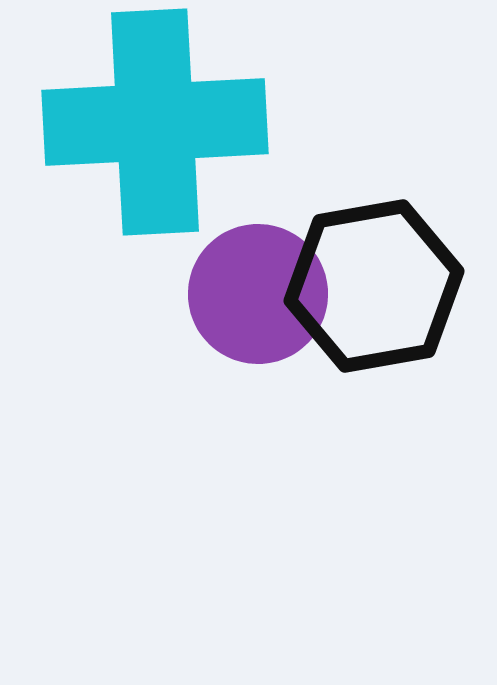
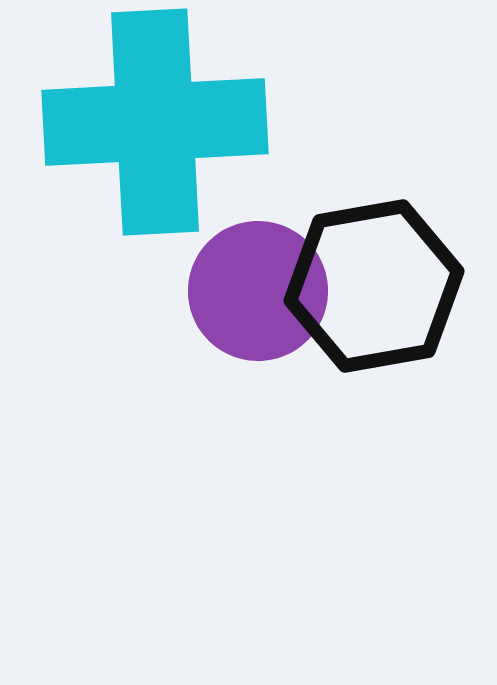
purple circle: moved 3 px up
